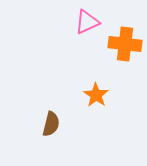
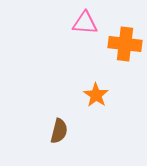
pink triangle: moved 2 px left, 1 px down; rotated 28 degrees clockwise
brown semicircle: moved 8 px right, 7 px down
